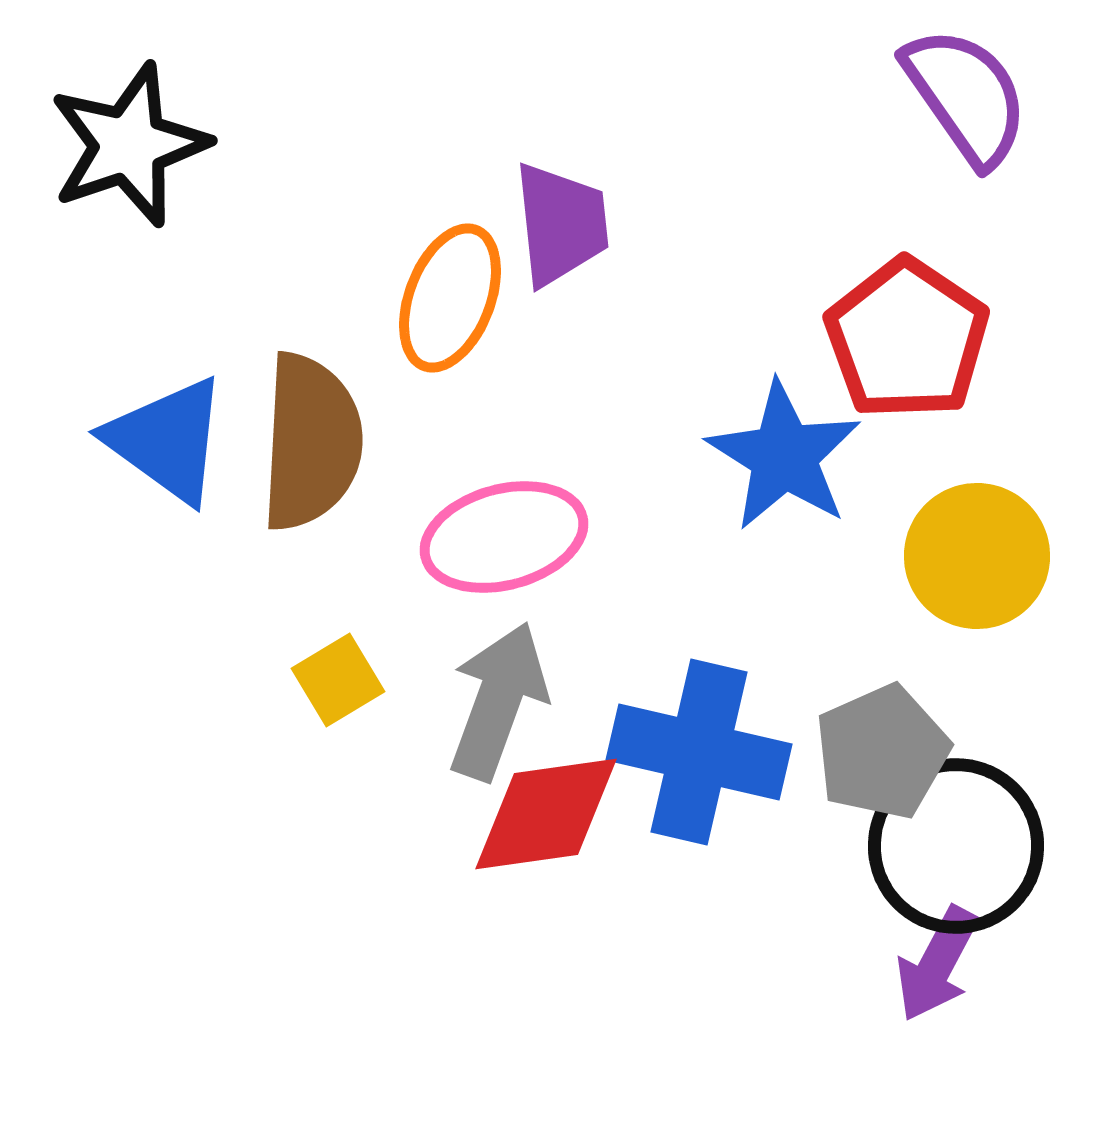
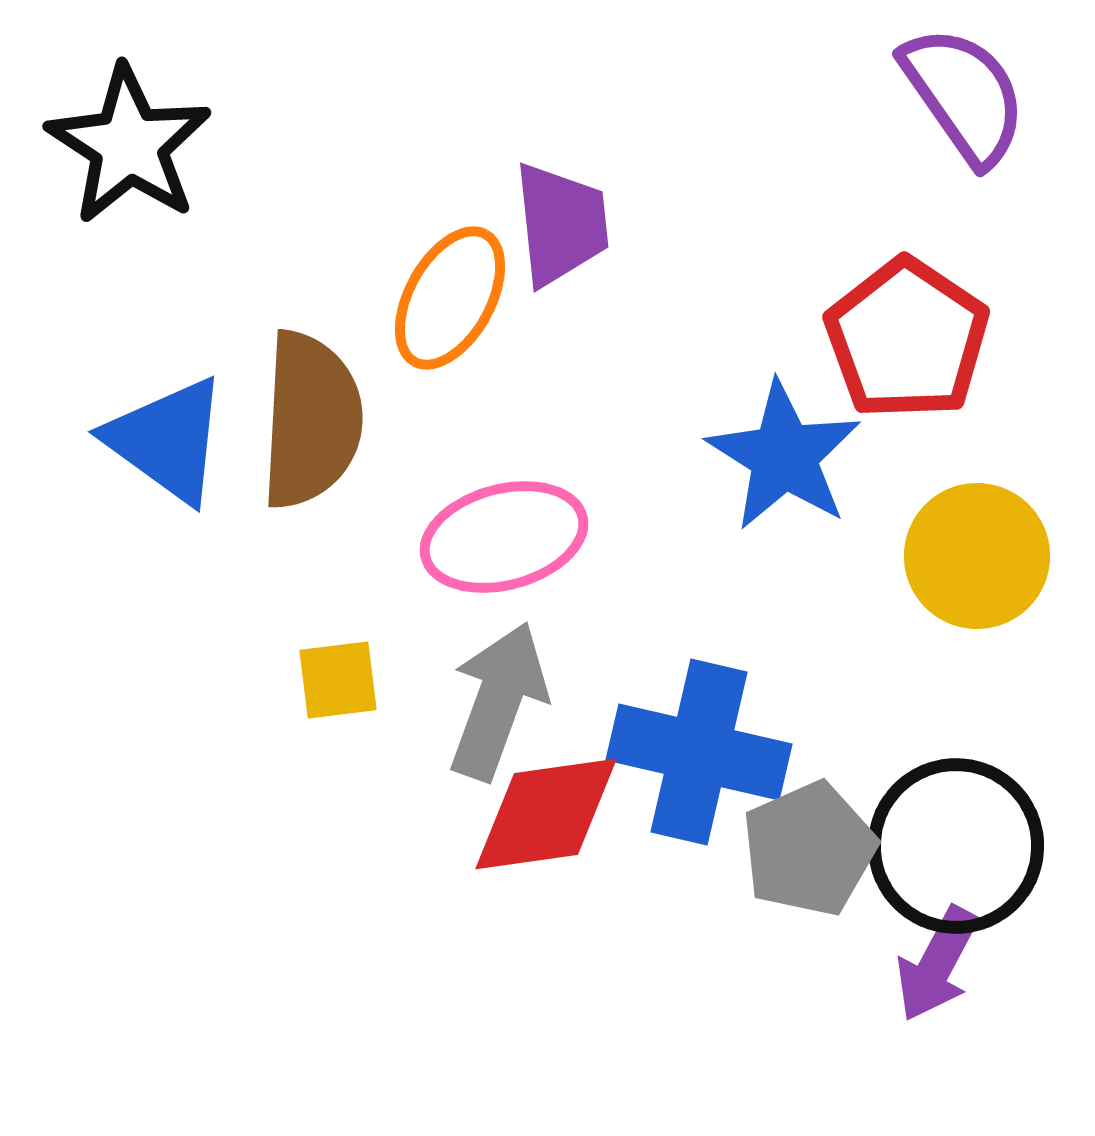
purple semicircle: moved 2 px left, 1 px up
black star: rotated 20 degrees counterclockwise
orange ellipse: rotated 8 degrees clockwise
brown semicircle: moved 22 px up
yellow square: rotated 24 degrees clockwise
gray pentagon: moved 73 px left, 97 px down
